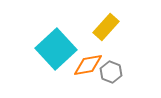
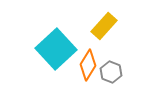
yellow rectangle: moved 2 px left, 1 px up
orange diamond: rotated 48 degrees counterclockwise
